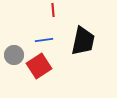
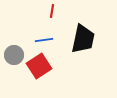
red line: moved 1 px left, 1 px down; rotated 16 degrees clockwise
black trapezoid: moved 2 px up
